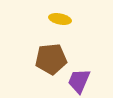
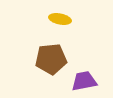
purple trapezoid: moved 5 px right; rotated 56 degrees clockwise
